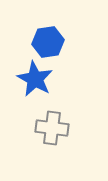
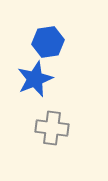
blue star: rotated 21 degrees clockwise
